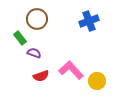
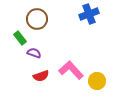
blue cross: moved 7 px up
